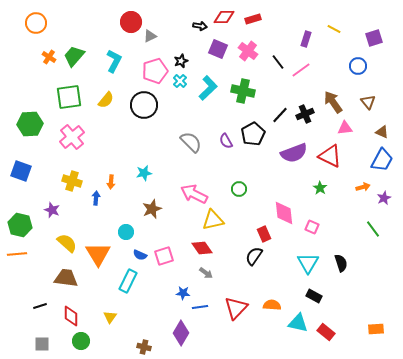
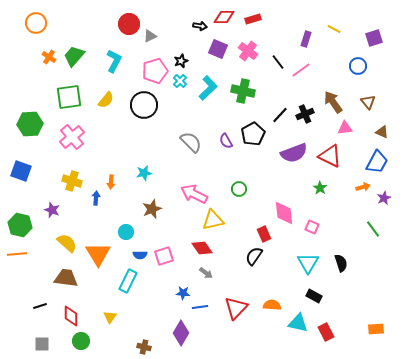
red circle at (131, 22): moved 2 px left, 2 px down
blue trapezoid at (382, 160): moved 5 px left, 2 px down
blue semicircle at (140, 255): rotated 24 degrees counterclockwise
red rectangle at (326, 332): rotated 24 degrees clockwise
